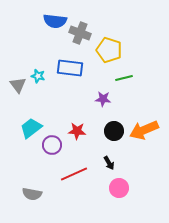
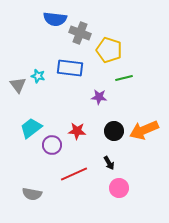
blue semicircle: moved 2 px up
purple star: moved 4 px left, 2 px up
